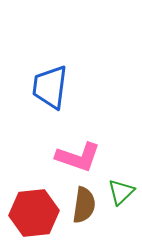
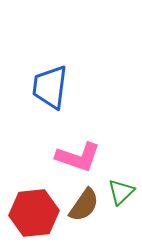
brown semicircle: rotated 27 degrees clockwise
